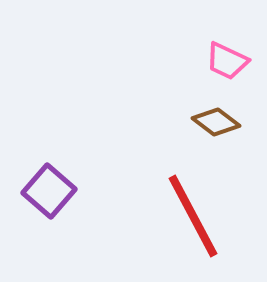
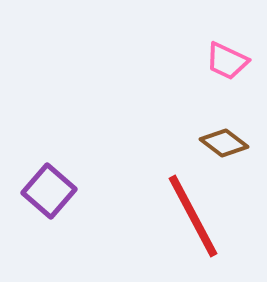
brown diamond: moved 8 px right, 21 px down
